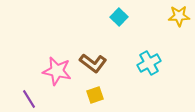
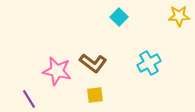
yellow square: rotated 12 degrees clockwise
